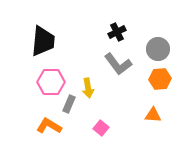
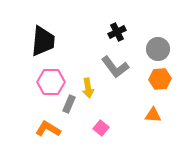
gray L-shape: moved 3 px left, 3 px down
orange L-shape: moved 1 px left, 3 px down
